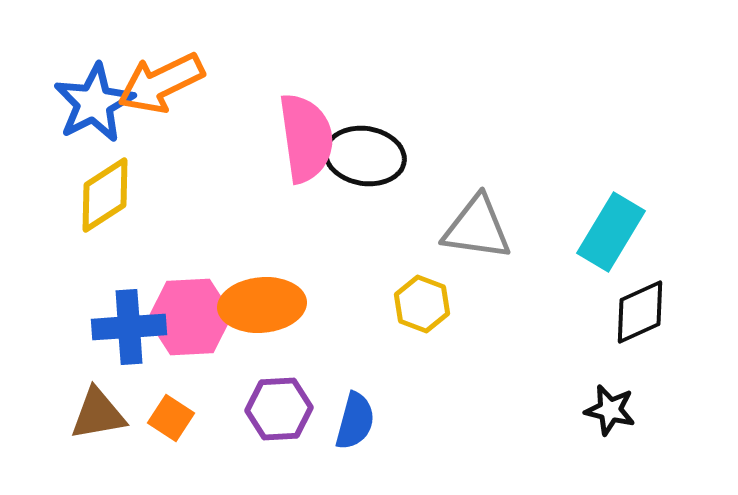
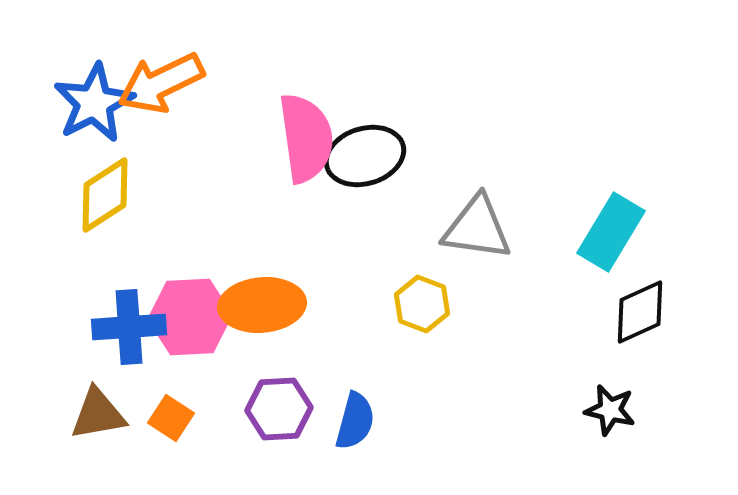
black ellipse: rotated 26 degrees counterclockwise
